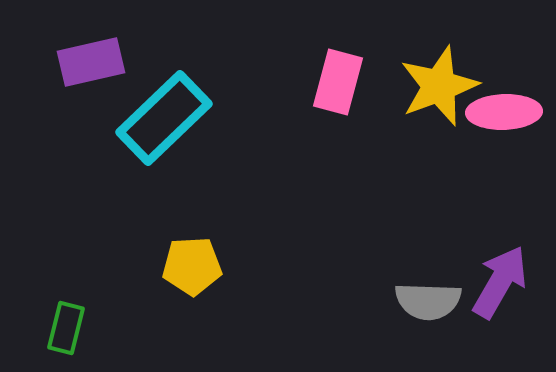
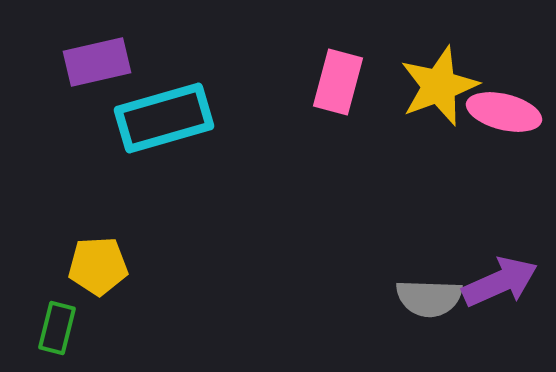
purple rectangle: moved 6 px right
pink ellipse: rotated 16 degrees clockwise
cyan rectangle: rotated 28 degrees clockwise
yellow pentagon: moved 94 px left
purple arrow: rotated 36 degrees clockwise
gray semicircle: moved 1 px right, 3 px up
green rectangle: moved 9 px left
